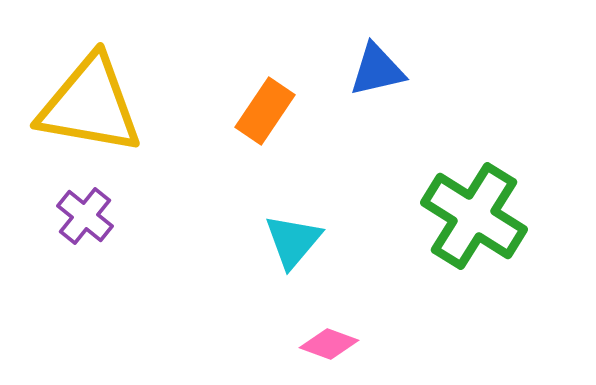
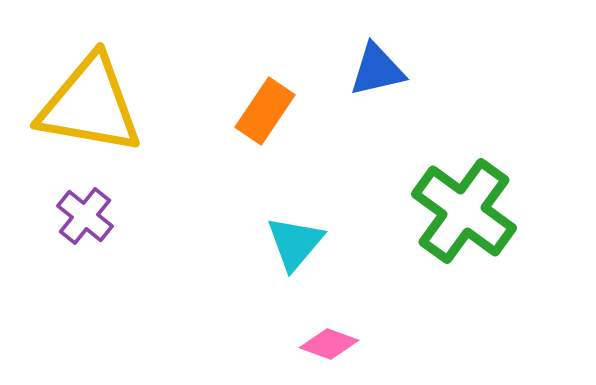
green cross: moved 10 px left, 5 px up; rotated 4 degrees clockwise
cyan triangle: moved 2 px right, 2 px down
